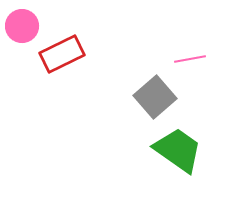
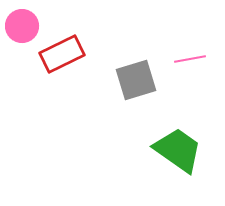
gray square: moved 19 px left, 17 px up; rotated 24 degrees clockwise
